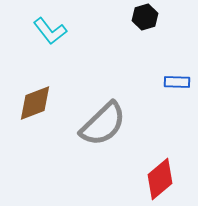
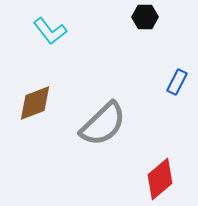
black hexagon: rotated 15 degrees clockwise
blue rectangle: rotated 65 degrees counterclockwise
